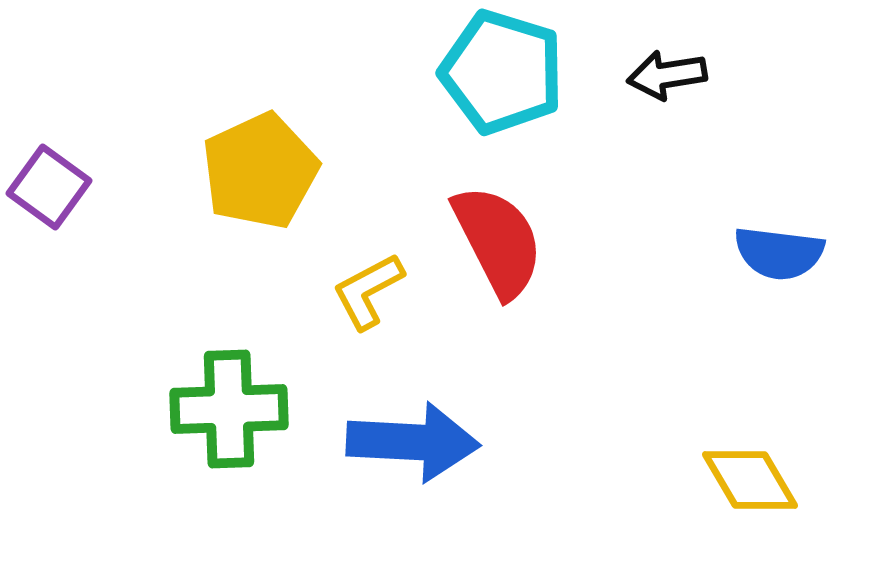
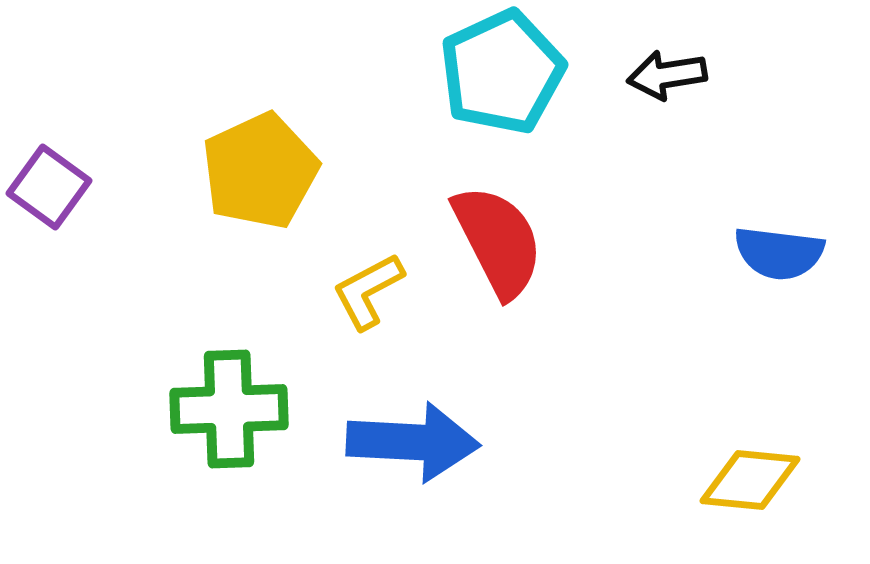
cyan pentagon: rotated 30 degrees clockwise
yellow diamond: rotated 54 degrees counterclockwise
